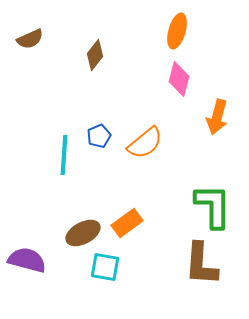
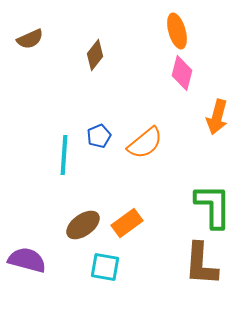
orange ellipse: rotated 32 degrees counterclockwise
pink diamond: moved 3 px right, 6 px up
brown ellipse: moved 8 px up; rotated 8 degrees counterclockwise
